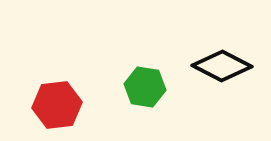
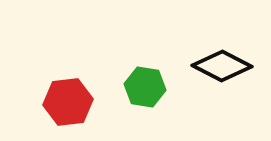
red hexagon: moved 11 px right, 3 px up
